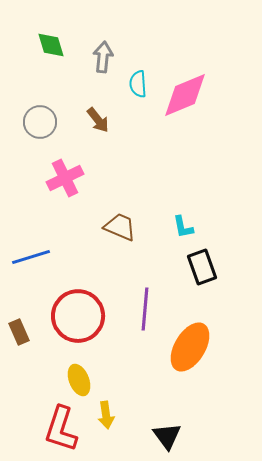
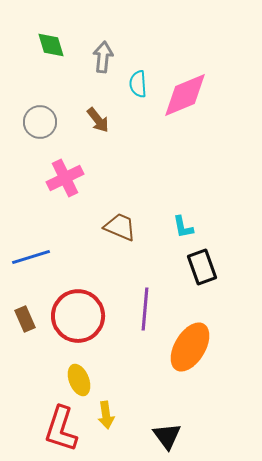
brown rectangle: moved 6 px right, 13 px up
